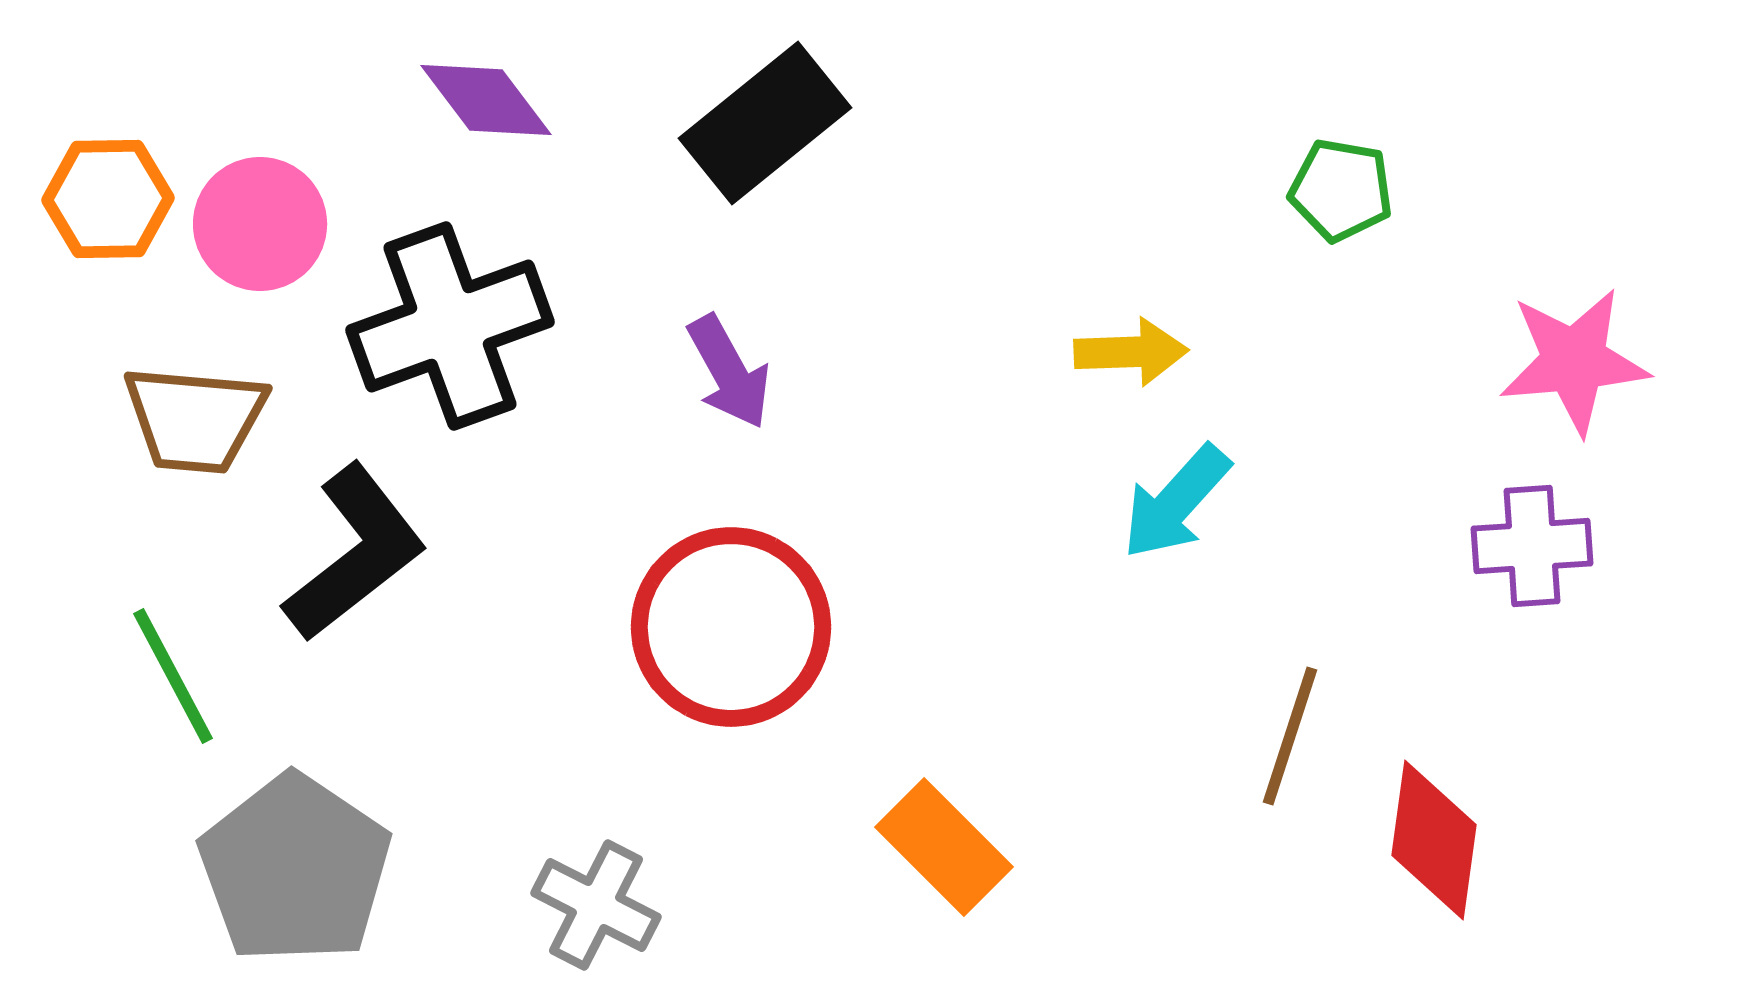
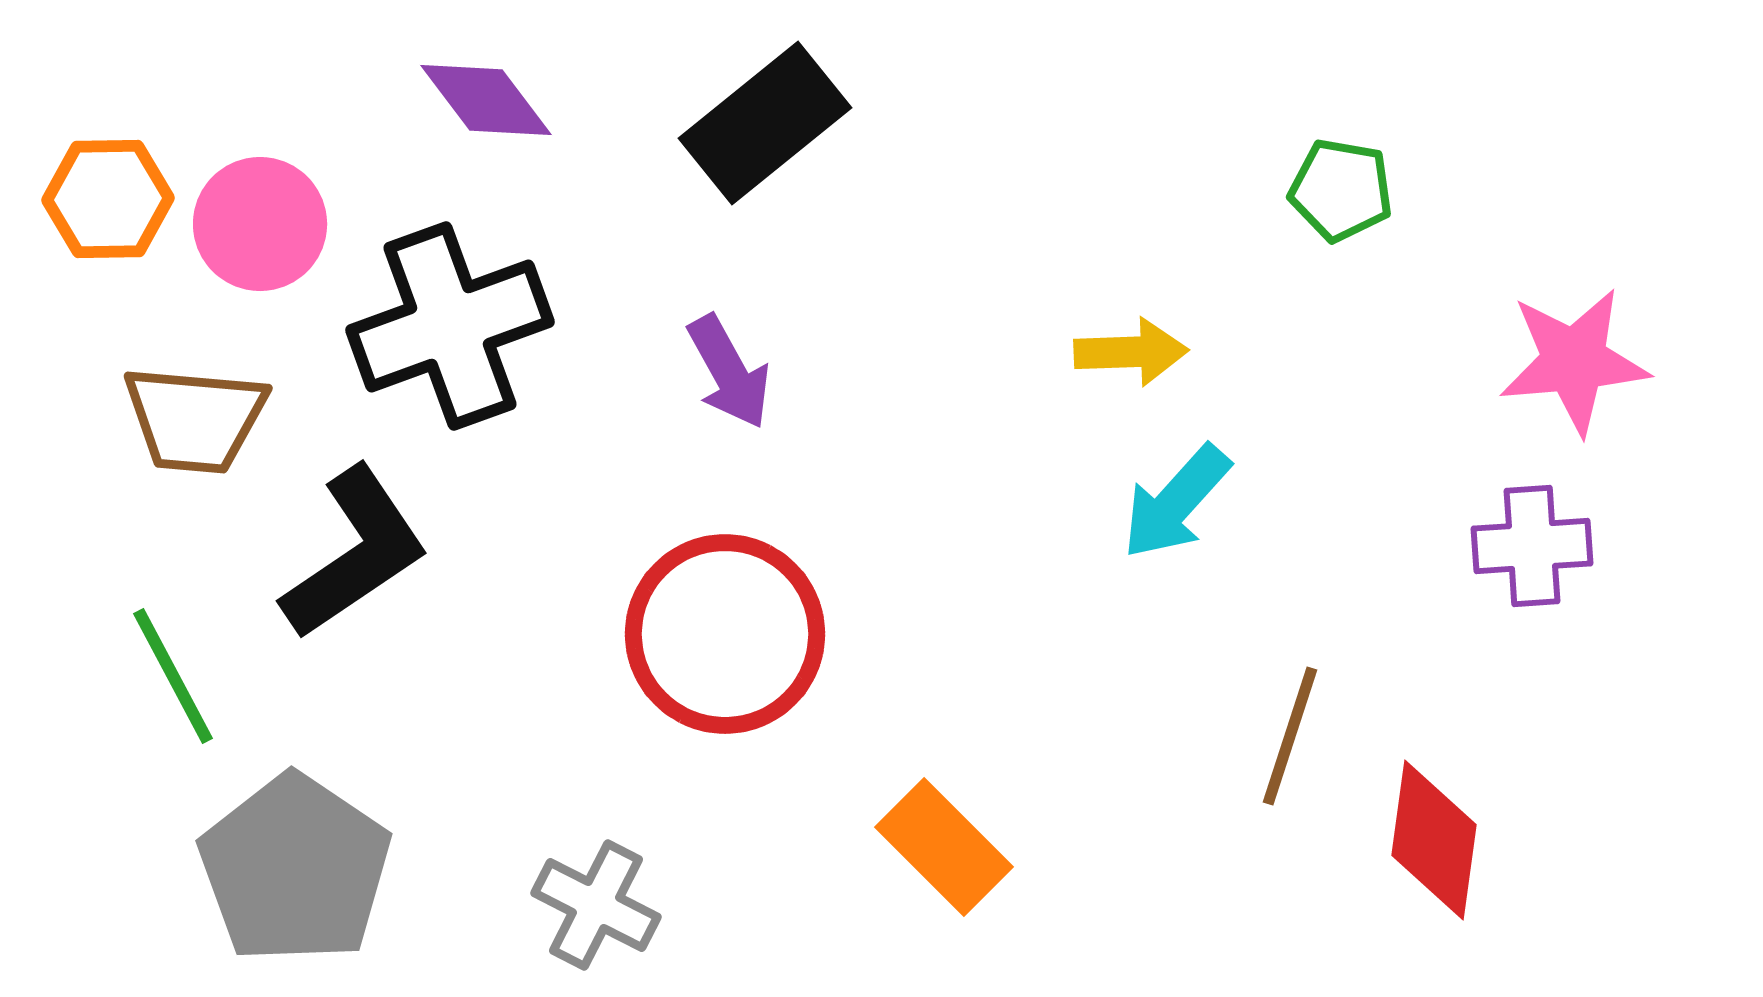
black L-shape: rotated 4 degrees clockwise
red circle: moved 6 px left, 7 px down
